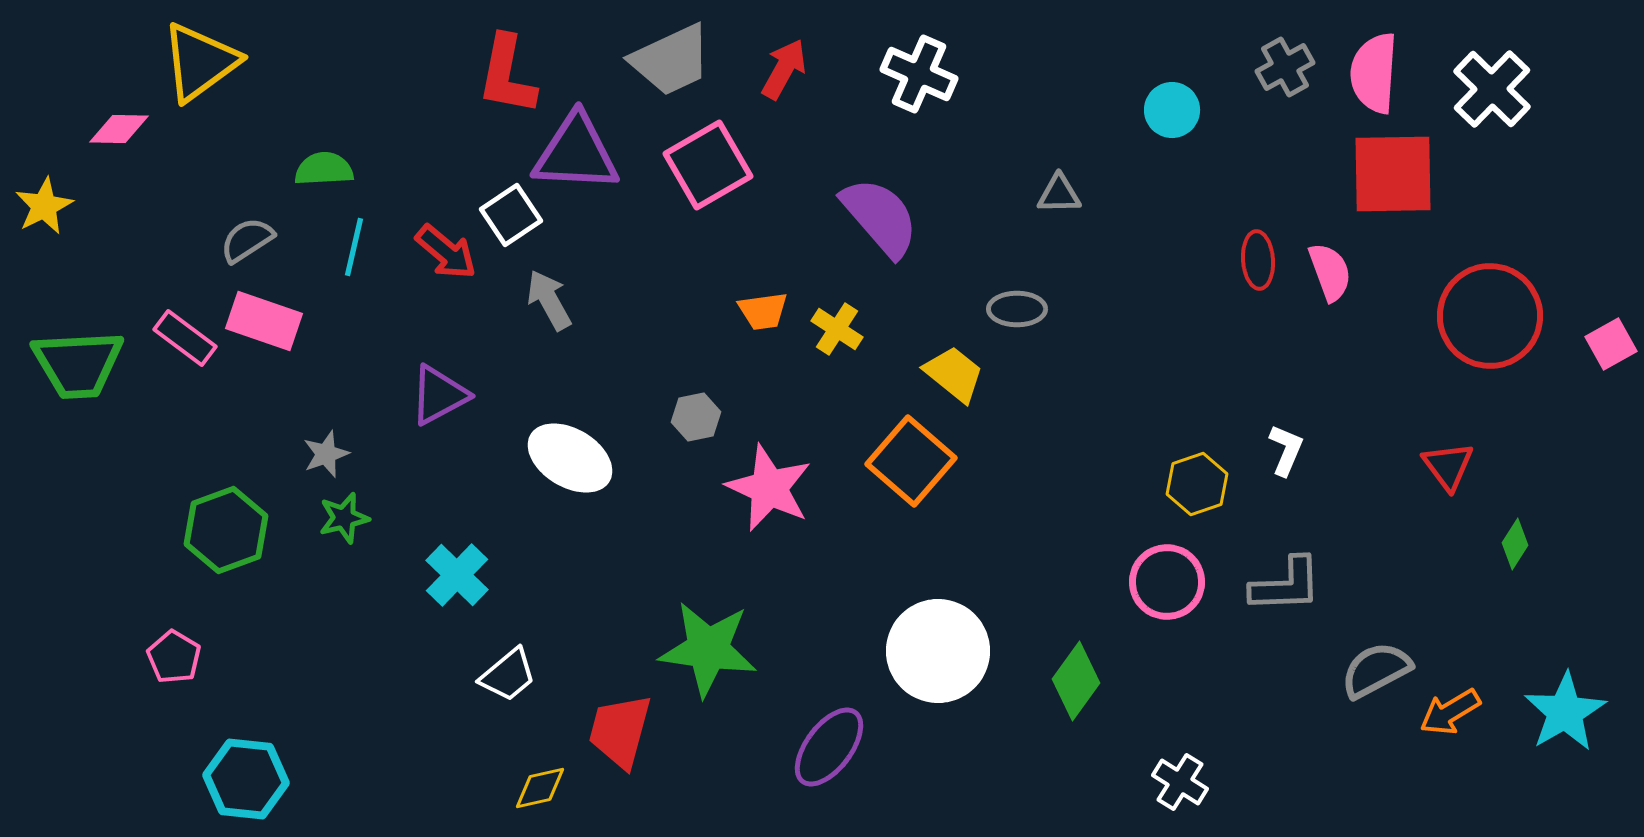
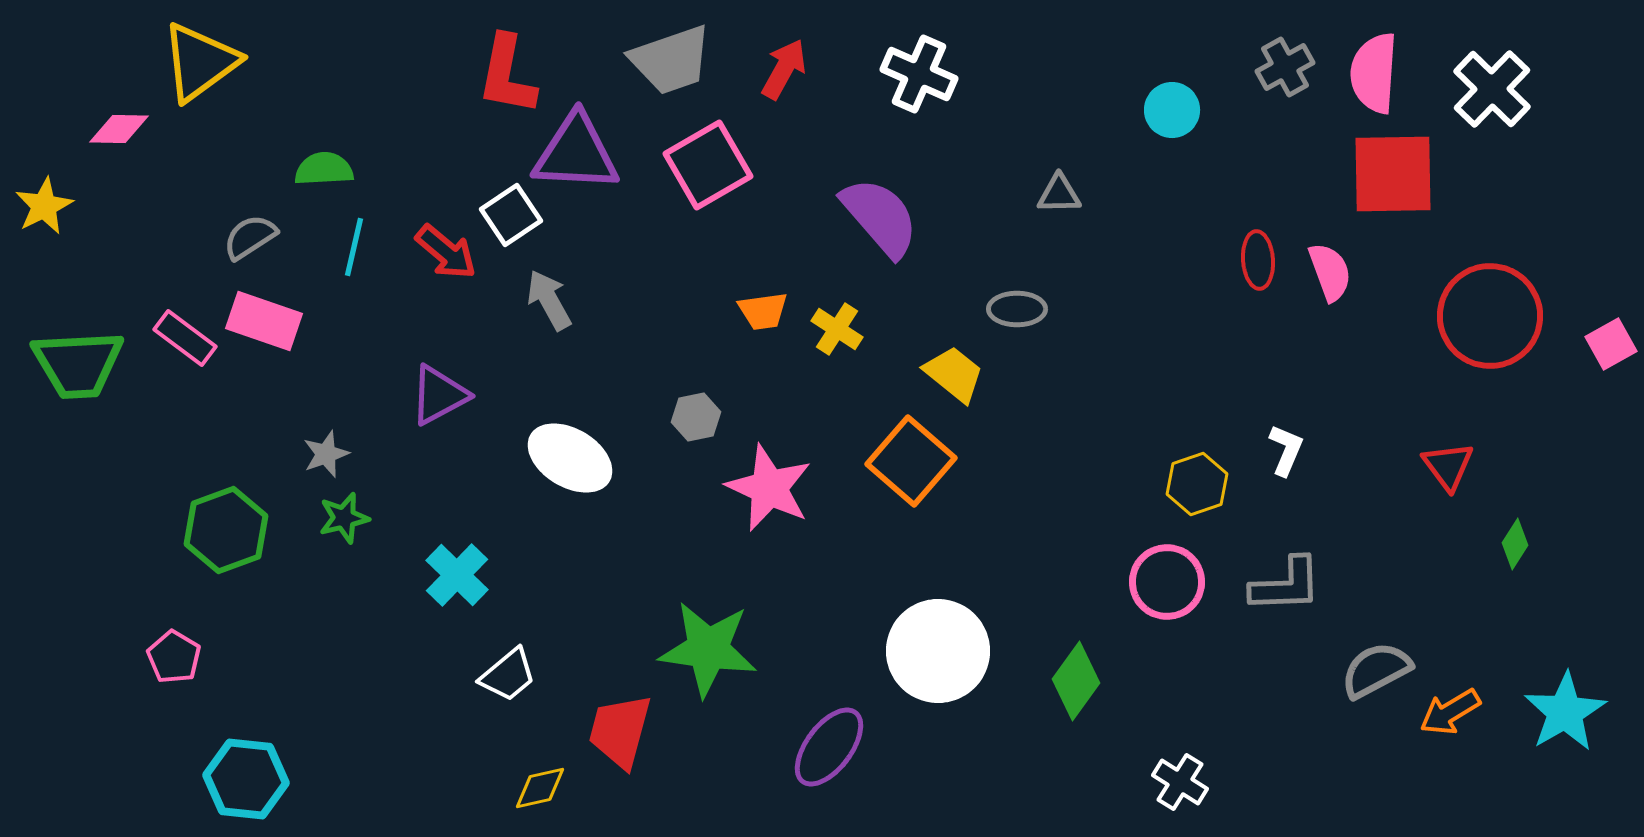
gray trapezoid at (671, 60): rotated 6 degrees clockwise
gray semicircle at (247, 240): moved 3 px right, 3 px up
